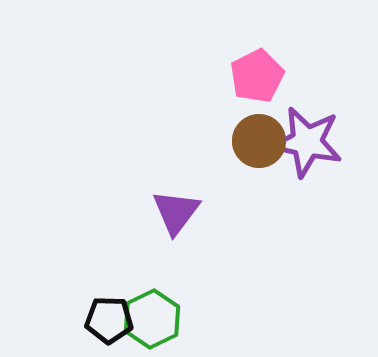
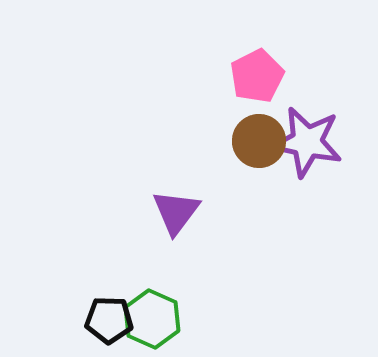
green hexagon: rotated 10 degrees counterclockwise
